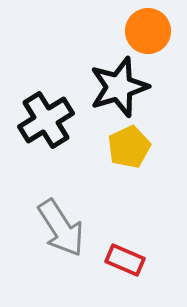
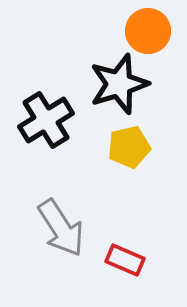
black star: moved 3 px up
yellow pentagon: rotated 12 degrees clockwise
